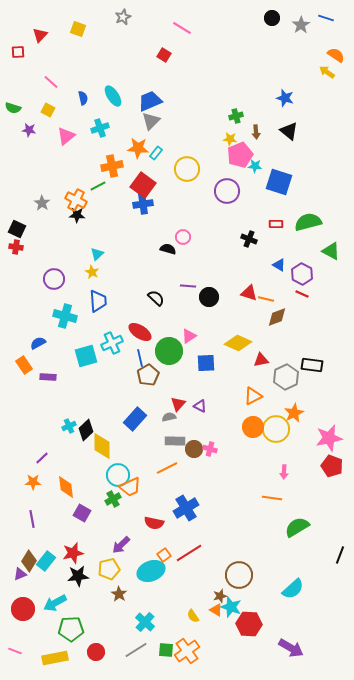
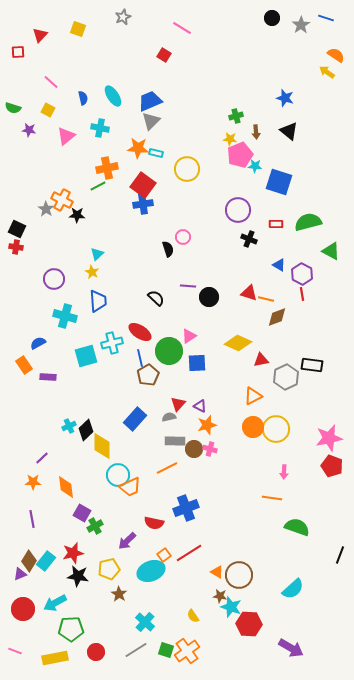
cyan cross at (100, 128): rotated 30 degrees clockwise
cyan rectangle at (156, 153): rotated 64 degrees clockwise
orange cross at (112, 166): moved 5 px left, 2 px down
purple circle at (227, 191): moved 11 px right, 19 px down
orange cross at (76, 200): moved 14 px left
gray star at (42, 203): moved 4 px right, 6 px down
black semicircle at (168, 249): rotated 56 degrees clockwise
red line at (302, 294): rotated 56 degrees clockwise
cyan cross at (112, 343): rotated 10 degrees clockwise
blue square at (206, 363): moved 9 px left
orange star at (294, 413): moved 87 px left, 12 px down; rotated 12 degrees clockwise
green cross at (113, 499): moved 18 px left, 27 px down
blue cross at (186, 508): rotated 10 degrees clockwise
green semicircle at (297, 527): rotated 50 degrees clockwise
purple arrow at (121, 545): moved 6 px right, 4 px up
black star at (78, 576): rotated 15 degrees clockwise
brown star at (220, 596): rotated 24 degrees clockwise
orange triangle at (216, 610): moved 1 px right, 38 px up
green square at (166, 650): rotated 14 degrees clockwise
